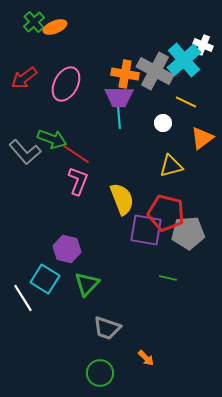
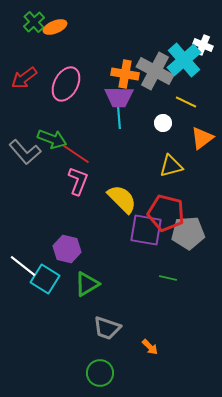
yellow semicircle: rotated 24 degrees counterclockwise
green triangle: rotated 16 degrees clockwise
white line: moved 32 px up; rotated 20 degrees counterclockwise
orange arrow: moved 4 px right, 11 px up
